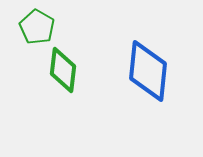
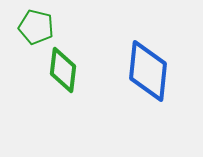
green pentagon: moved 1 px left; rotated 16 degrees counterclockwise
